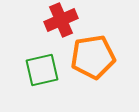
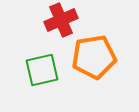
orange pentagon: moved 1 px right
